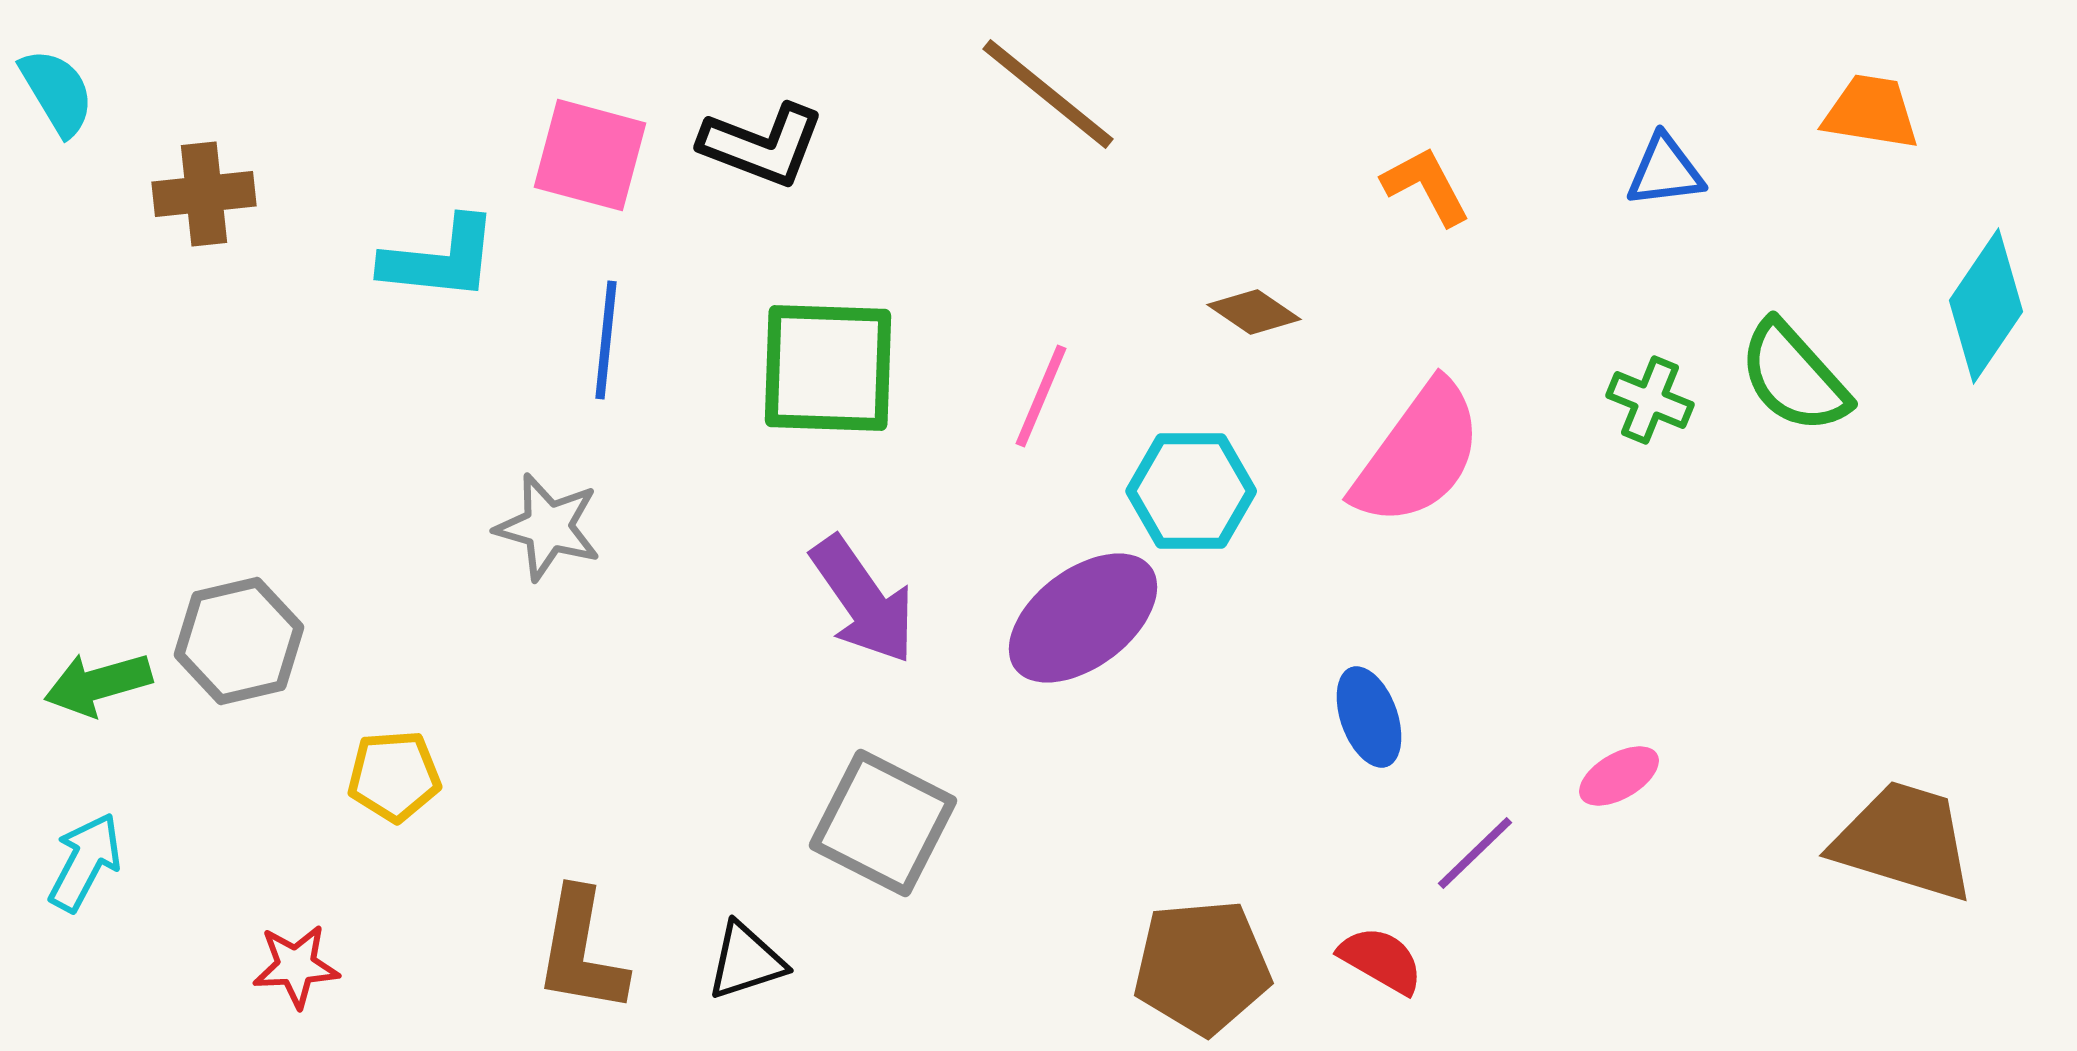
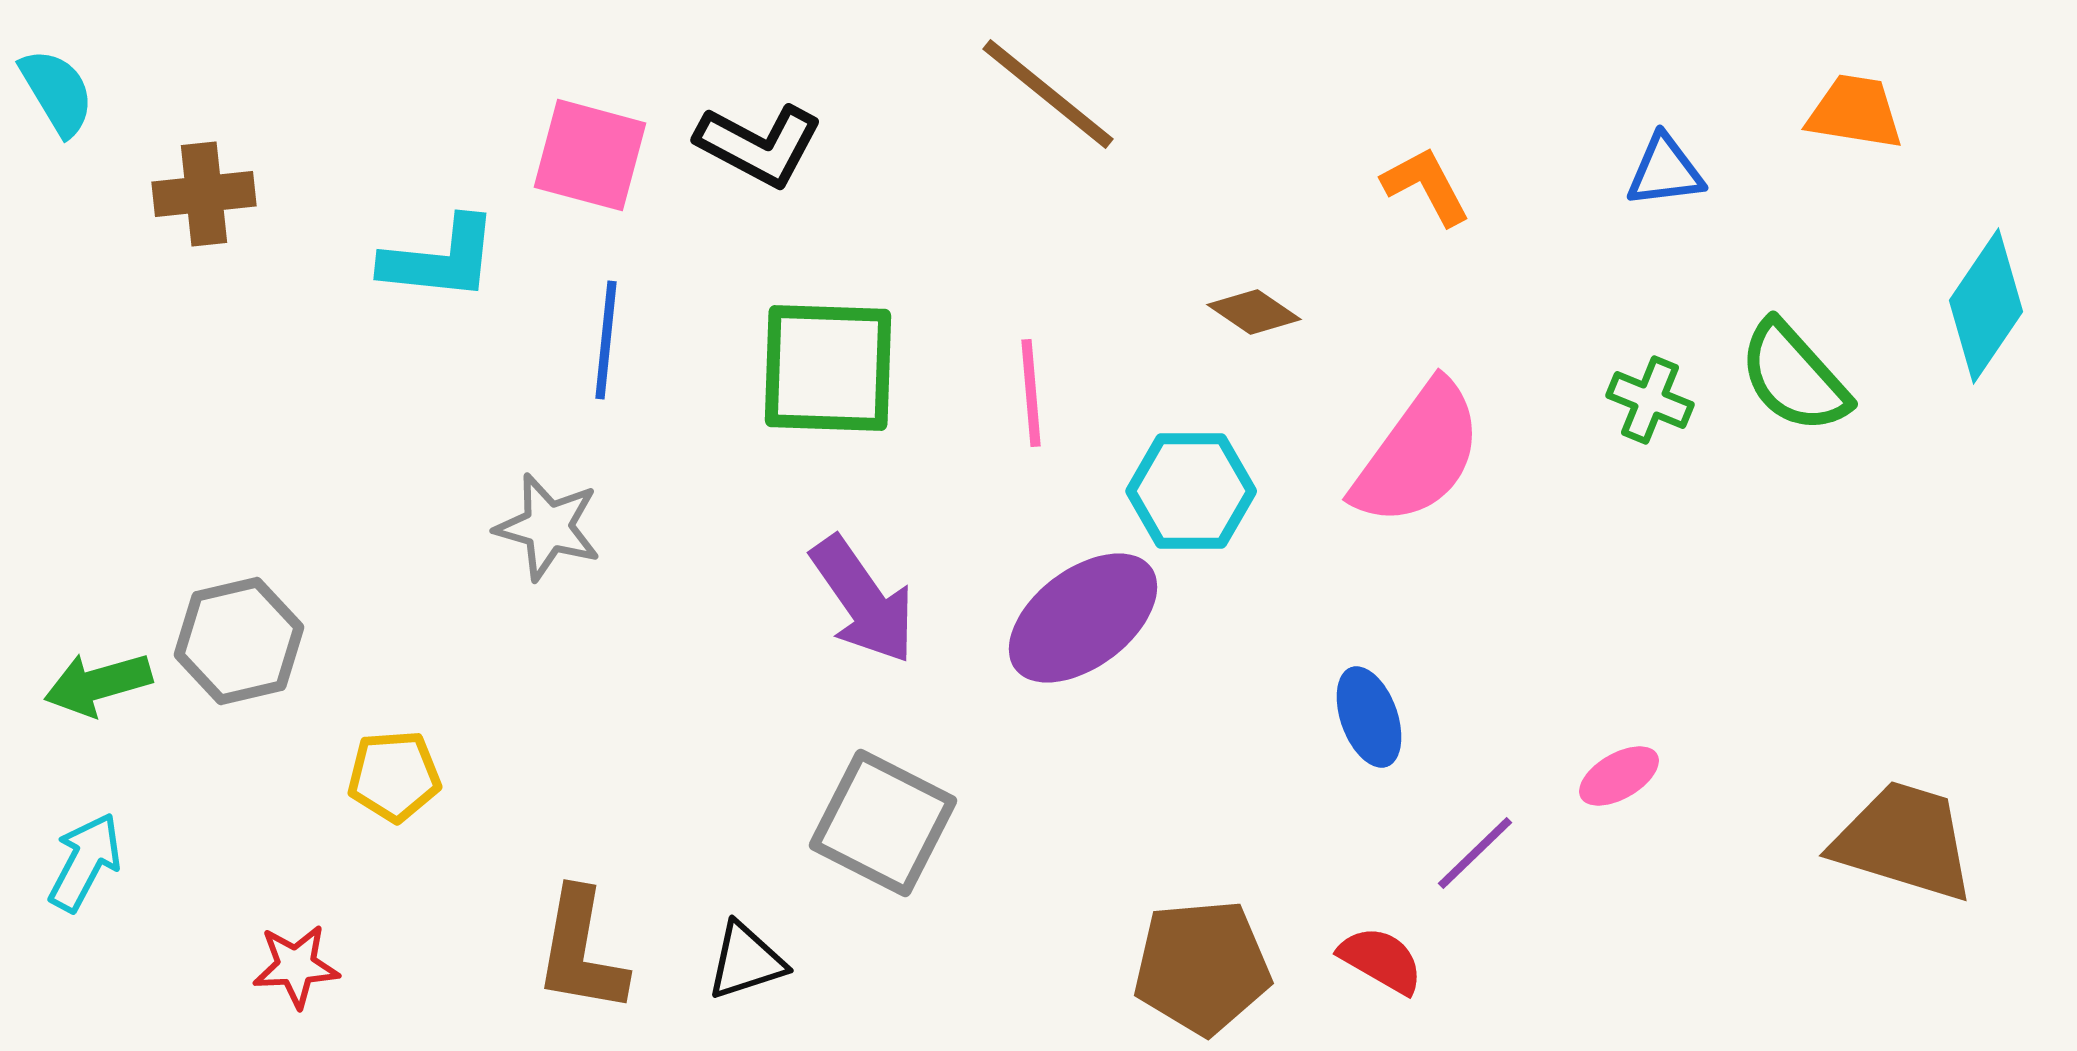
orange trapezoid: moved 16 px left
black L-shape: moved 3 px left; rotated 7 degrees clockwise
pink line: moved 10 px left, 3 px up; rotated 28 degrees counterclockwise
